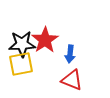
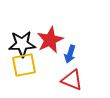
red star: moved 5 px right; rotated 8 degrees clockwise
blue arrow: rotated 12 degrees clockwise
yellow square: moved 3 px right, 1 px down
